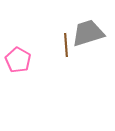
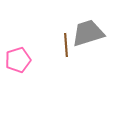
pink pentagon: rotated 25 degrees clockwise
